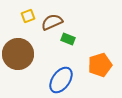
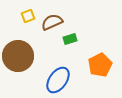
green rectangle: moved 2 px right; rotated 40 degrees counterclockwise
brown circle: moved 2 px down
orange pentagon: rotated 10 degrees counterclockwise
blue ellipse: moved 3 px left
